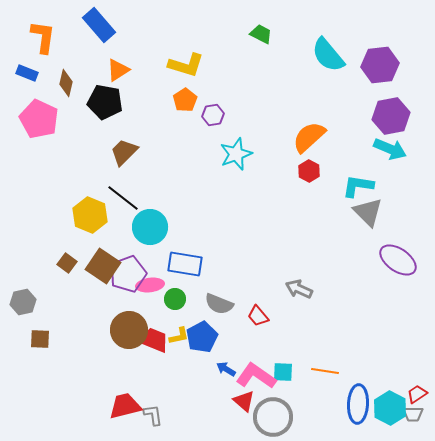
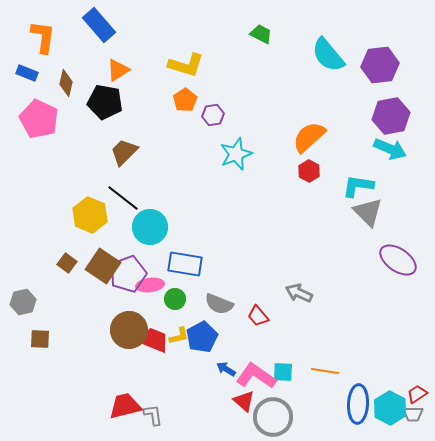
gray arrow at (299, 289): moved 4 px down
